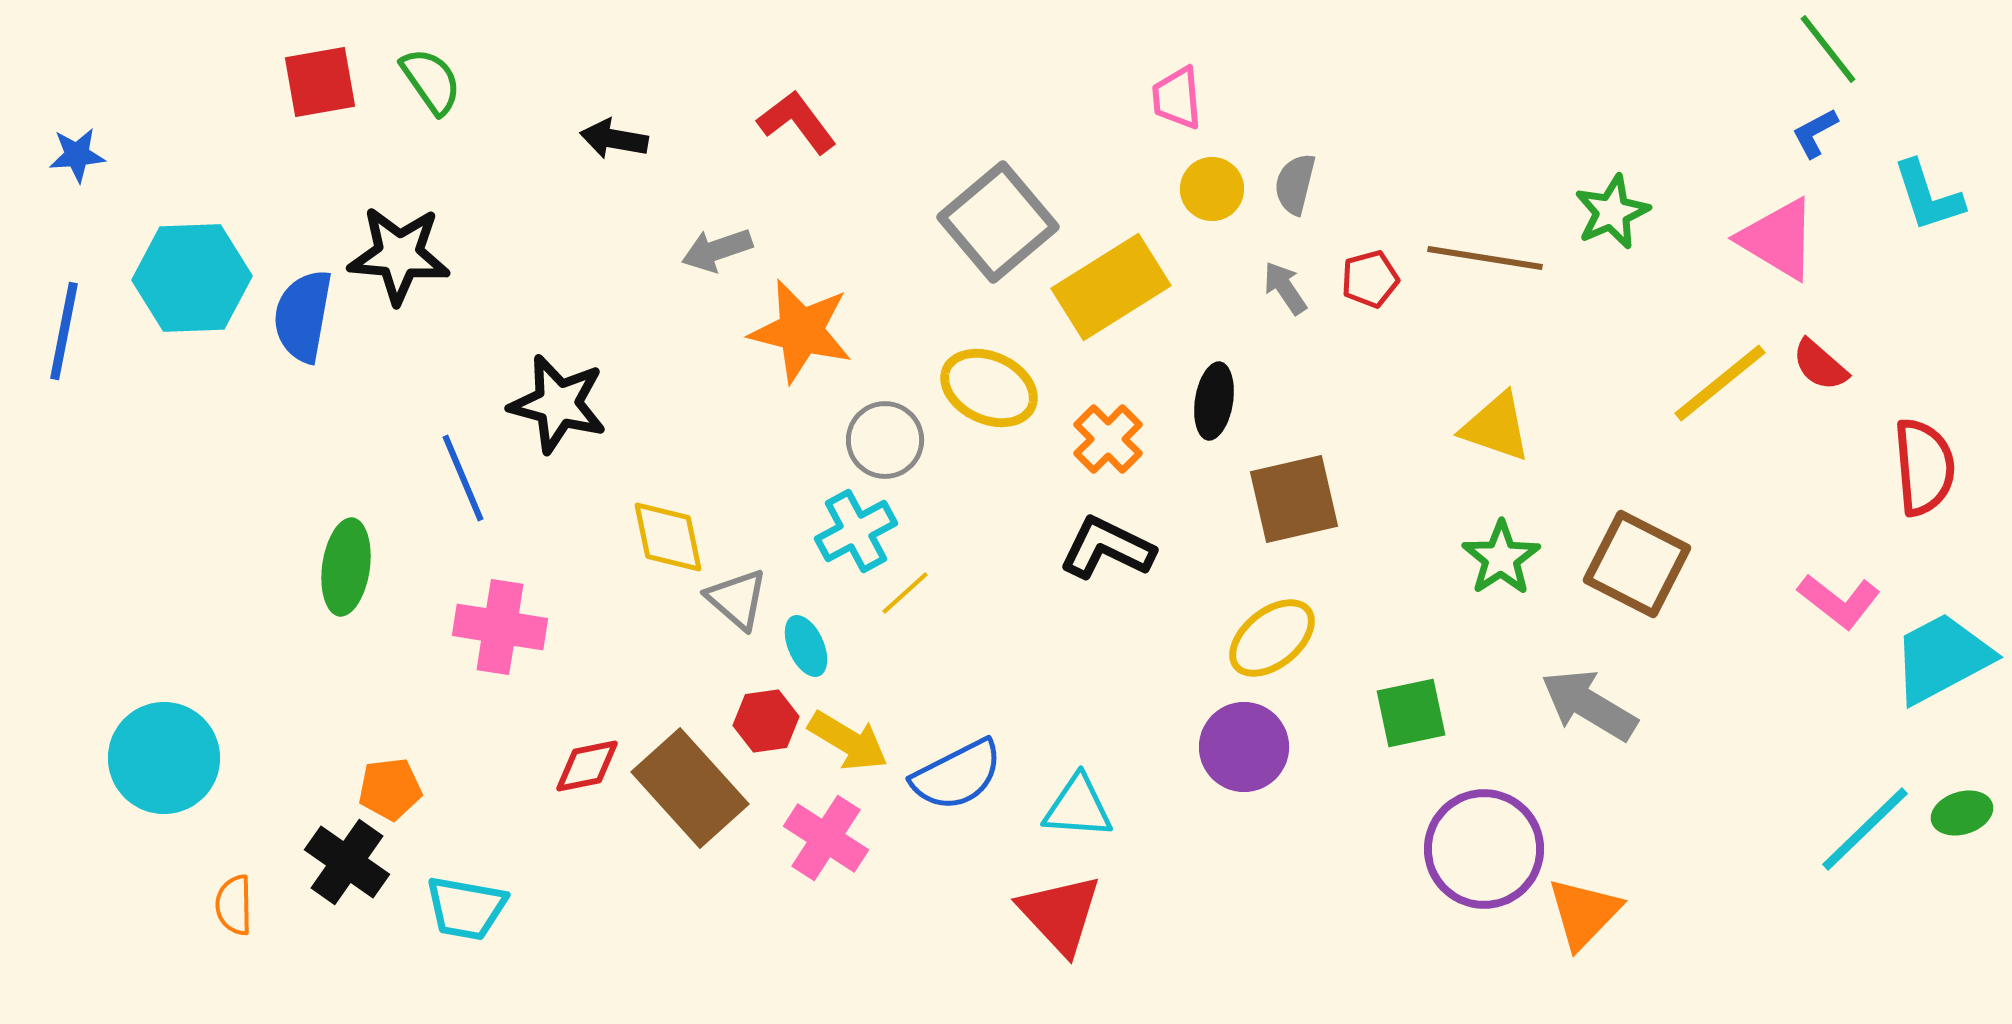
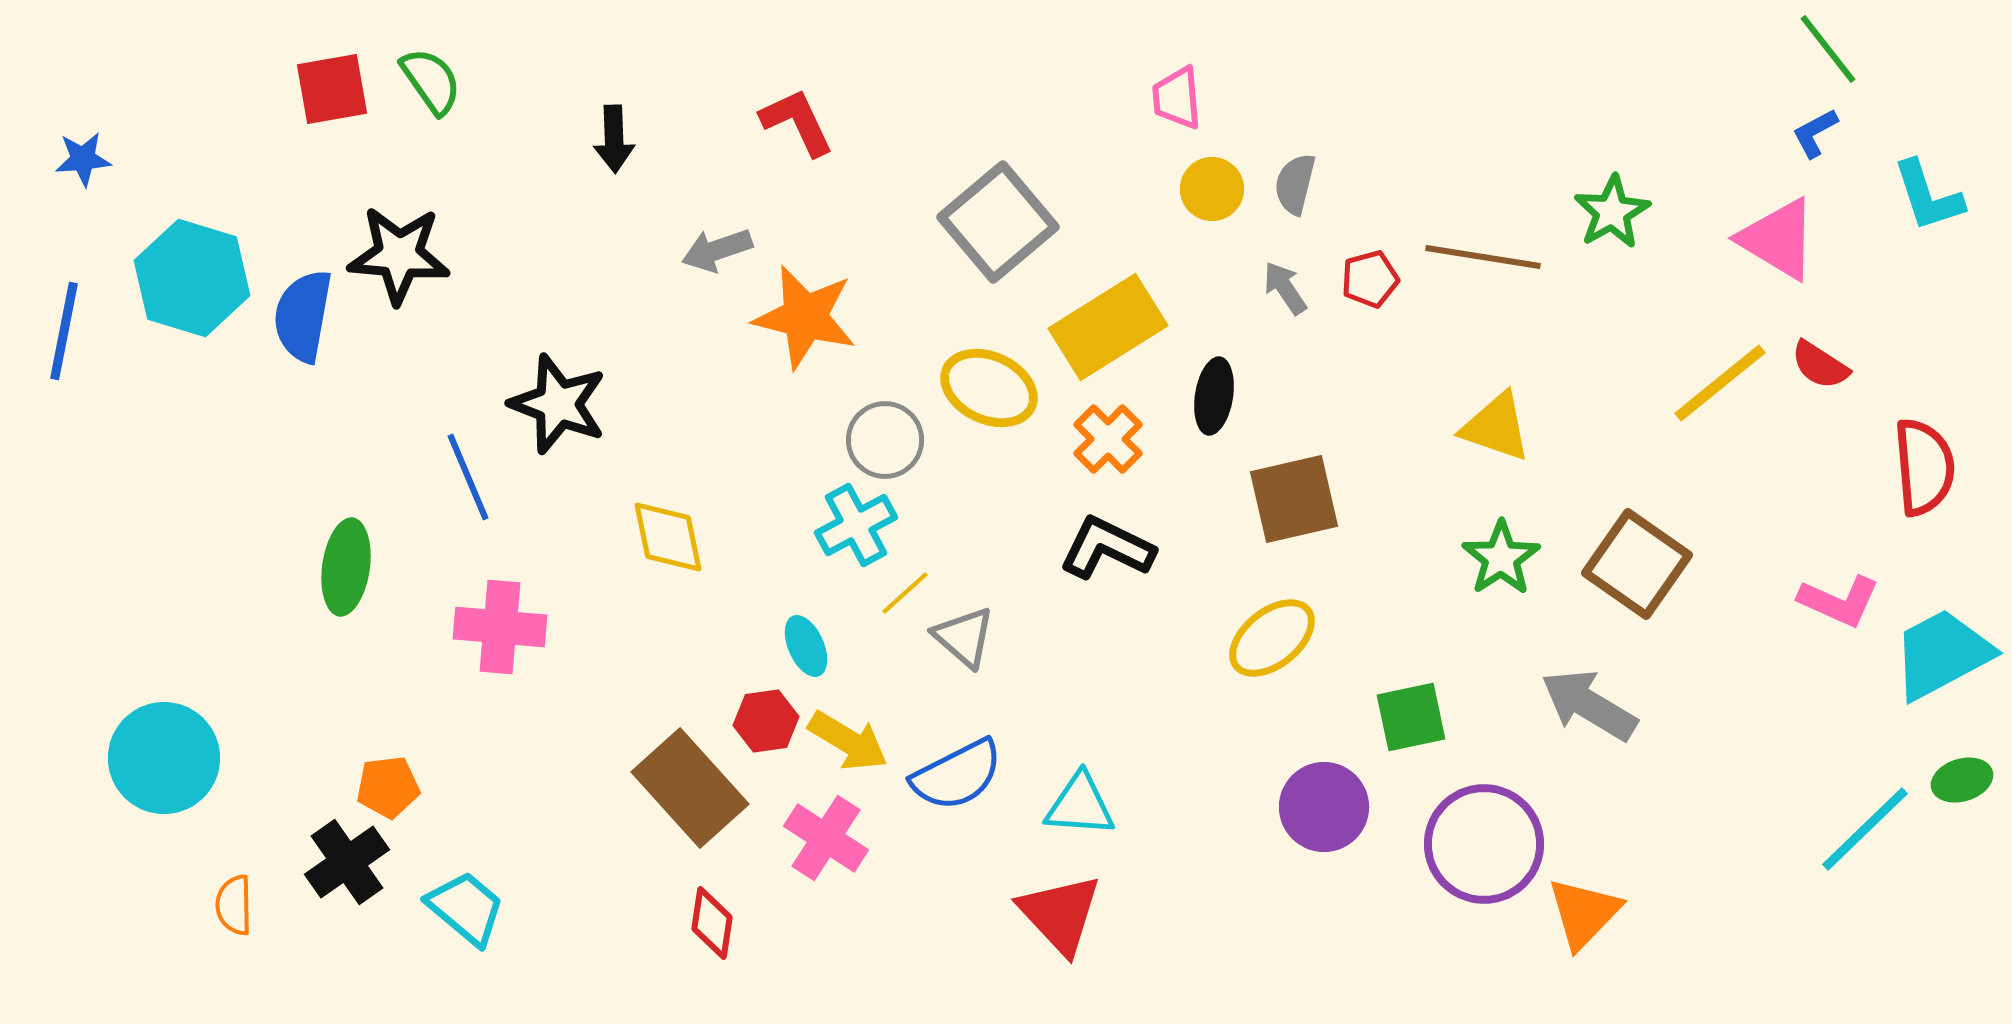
red square at (320, 82): moved 12 px right, 7 px down
red L-shape at (797, 122): rotated 12 degrees clockwise
black arrow at (614, 139): rotated 102 degrees counterclockwise
blue star at (77, 155): moved 6 px right, 4 px down
green star at (1612, 212): rotated 6 degrees counterclockwise
brown line at (1485, 258): moved 2 px left, 1 px up
cyan hexagon at (192, 278): rotated 19 degrees clockwise
yellow rectangle at (1111, 287): moved 3 px left, 40 px down
orange star at (801, 331): moved 4 px right, 14 px up
red semicircle at (1820, 365): rotated 8 degrees counterclockwise
black ellipse at (1214, 401): moved 5 px up
black star at (558, 404): rotated 6 degrees clockwise
blue line at (463, 478): moved 5 px right, 1 px up
cyan cross at (856, 531): moved 6 px up
brown square at (1637, 564): rotated 8 degrees clockwise
gray triangle at (737, 599): moved 227 px right, 38 px down
pink L-shape at (1839, 601): rotated 14 degrees counterclockwise
pink cross at (500, 627): rotated 4 degrees counterclockwise
cyan trapezoid at (1942, 658): moved 4 px up
green square at (1411, 713): moved 4 px down
purple circle at (1244, 747): moved 80 px right, 60 px down
red diamond at (587, 766): moved 125 px right, 157 px down; rotated 70 degrees counterclockwise
orange pentagon at (390, 789): moved 2 px left, 2 px up
cyan triangle at (1078, 807): moved 2 px right, 2 px up
green ellipse at (1962, 813): moved 33 px up
purple circle at (1484, 849): moved 5 px up
black cross at (347, 862): rotated 20 degrees clockwise
cyan trapezoid at (466, 908): rotated 150 degrees counterclockwise
